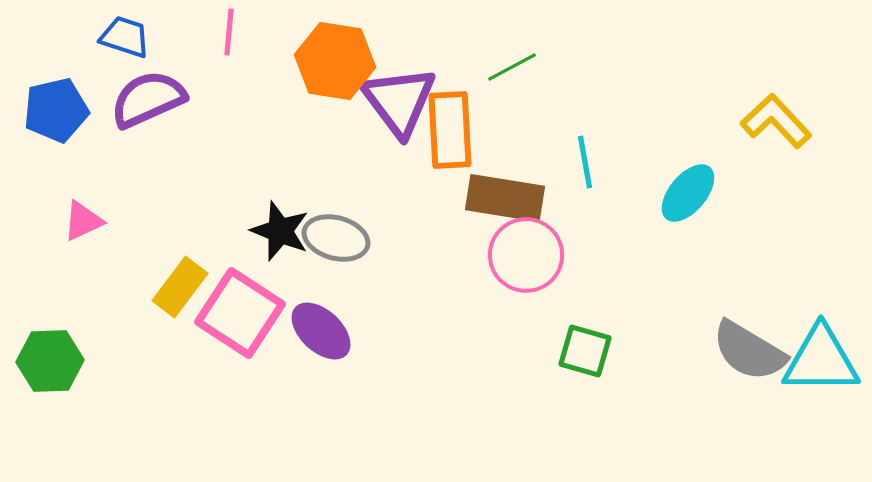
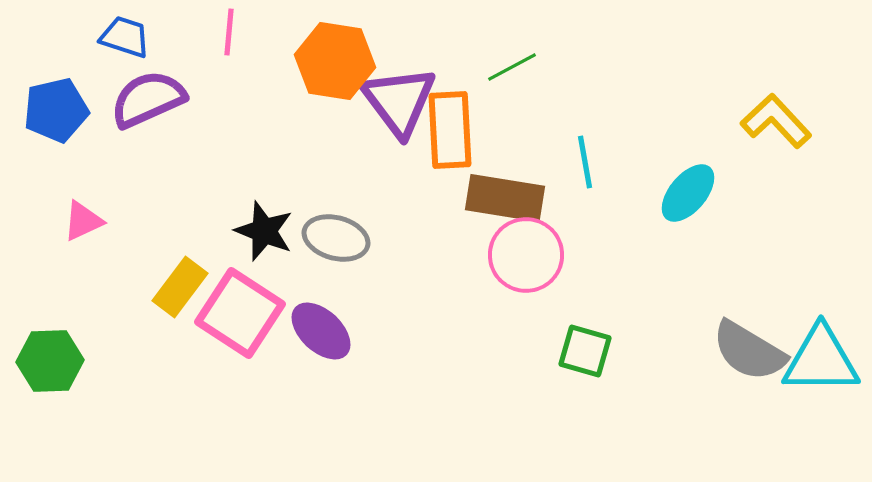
black star: moved 16 px left
